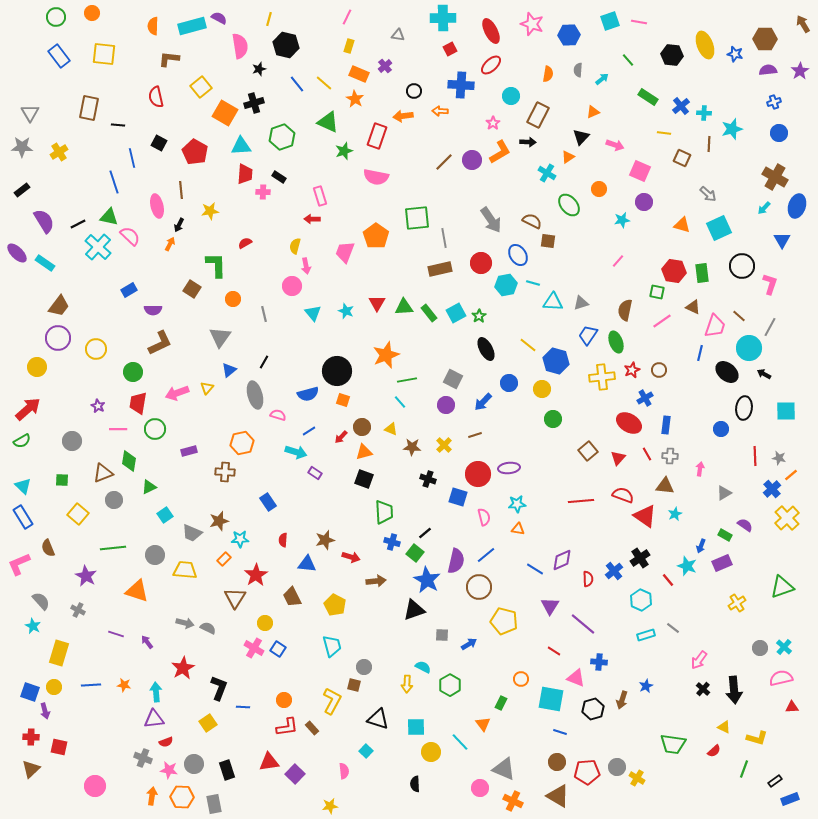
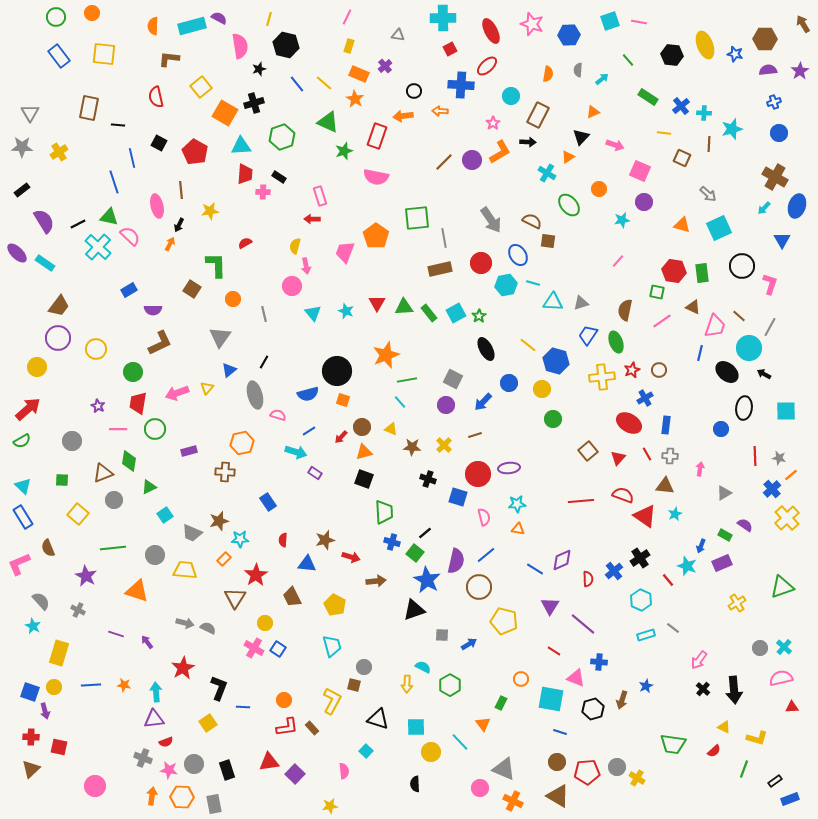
red ellipse at (491, 65): moved 4 px left, 1 px down
